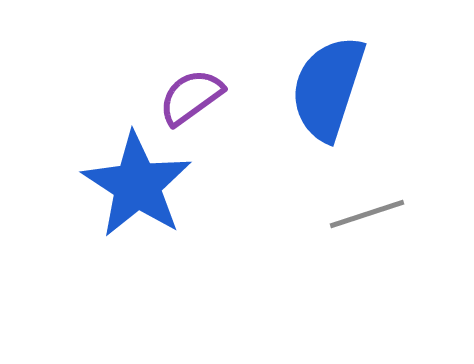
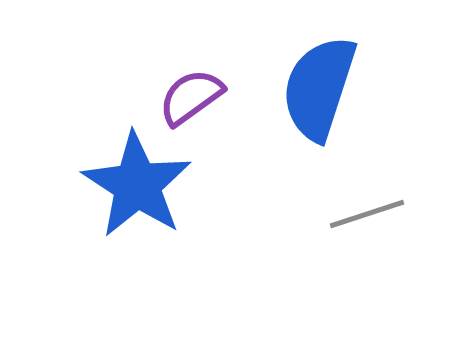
blue semicircle: moved 9 px left
